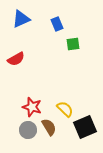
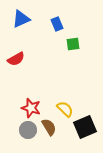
red star: moved 1 px left, 1 px down
